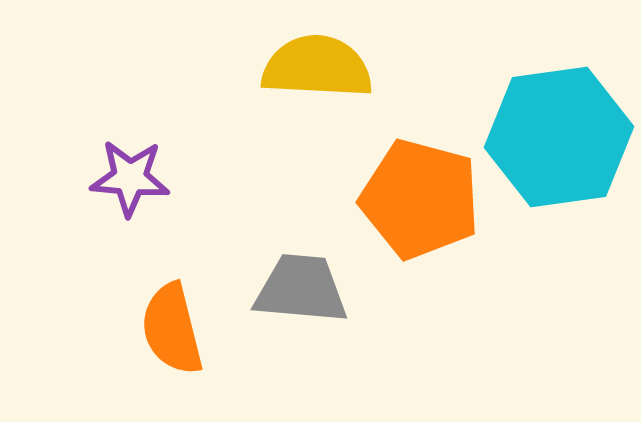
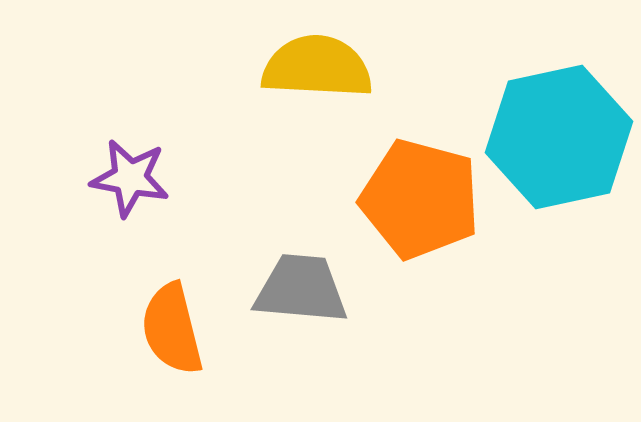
cyan hexagon: rotated 4 degrees counterclockwise
purple star: rotated 6 degrees clockwise
